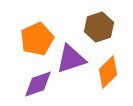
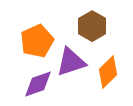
brown hexagon: moved 7 px left, 1 px up; rotated 12 degrees counterclockwise
orange pentagon: moved 2 px down
purple triangle: moved 3 px down
